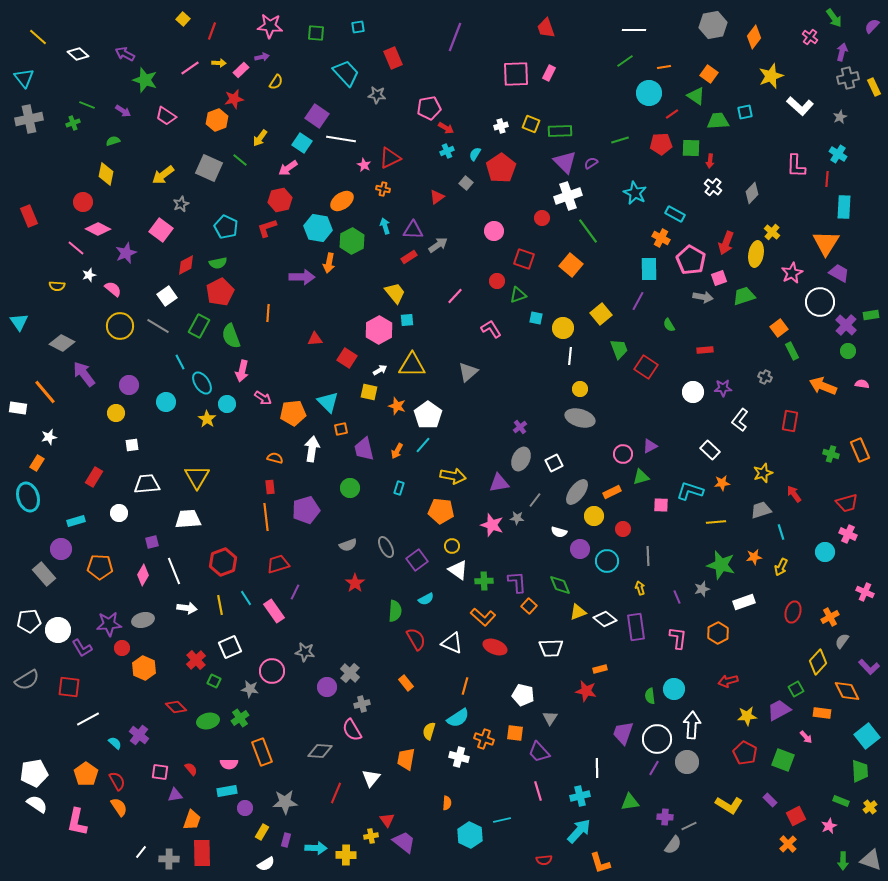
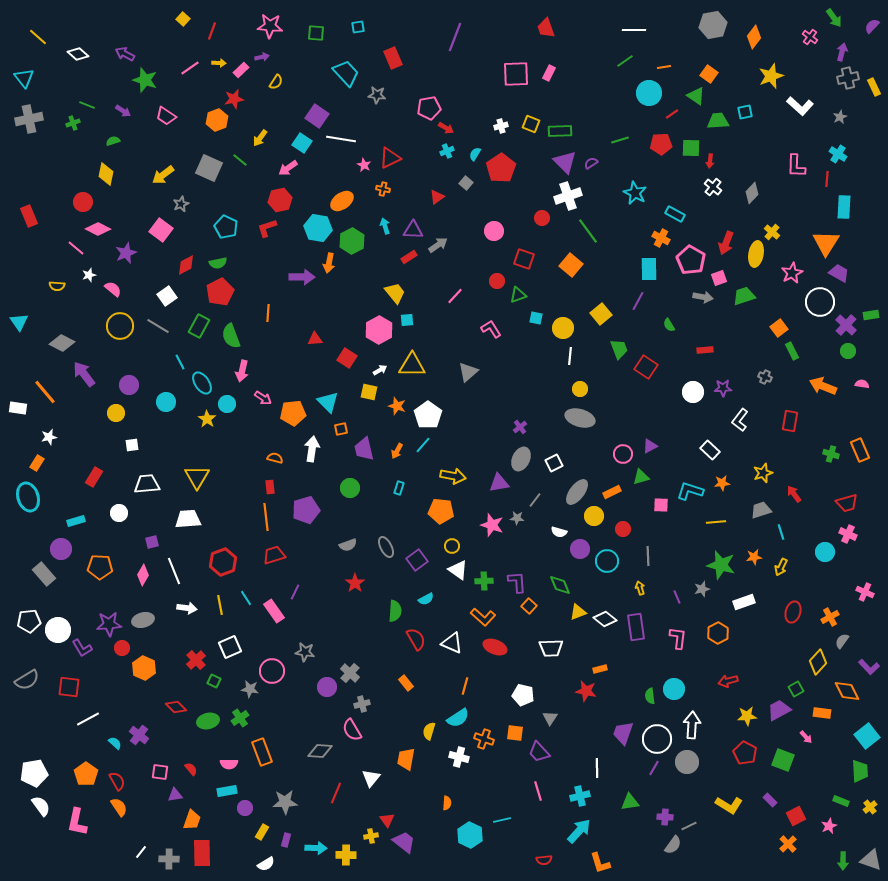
red trapezoid at (278, 564): moved 4 px left, 9 px up
white semicircle at (37, 804): moved 4 px right, 2 px down; rotated 20 degrees clockwise
